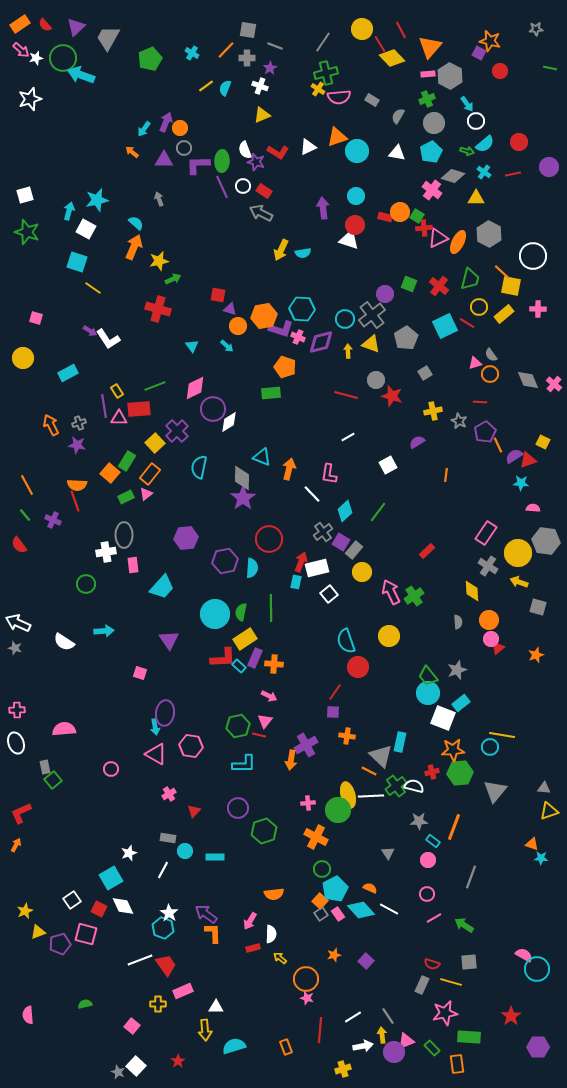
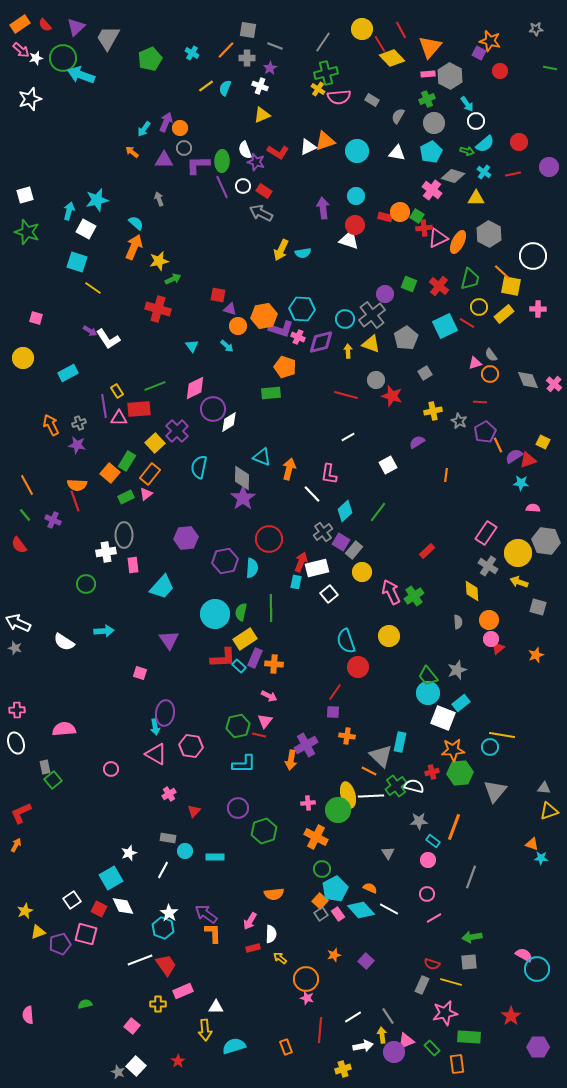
orange triangle at (337, 137): moved 12 px left, 4 px down
green arrow at (464, 925): moved 8 px right, 12 px down; rotated 42 degrees counterclockwise
